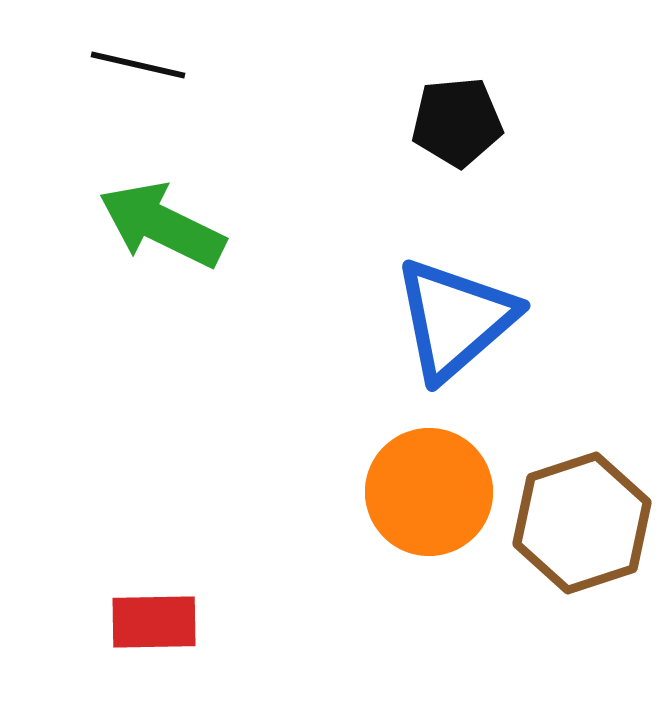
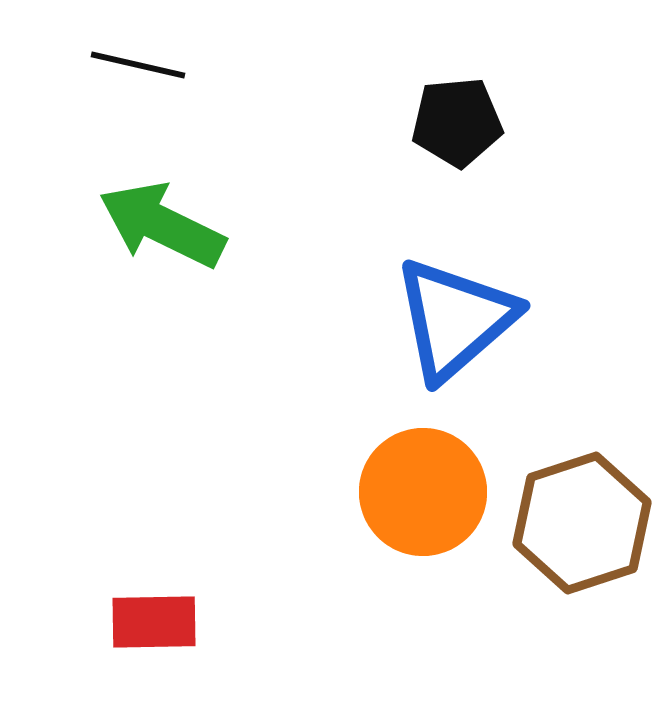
orange circle: moved 6 px left
